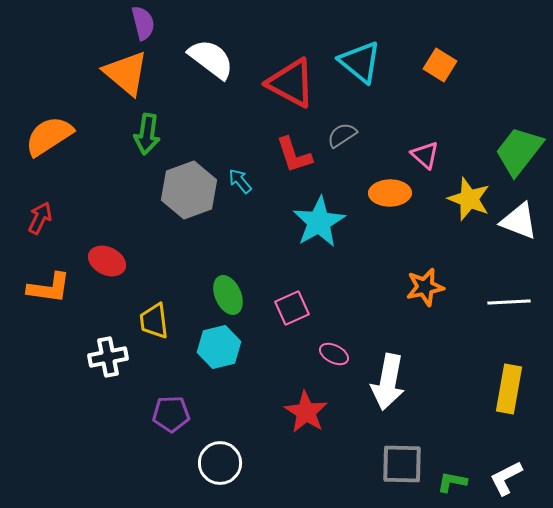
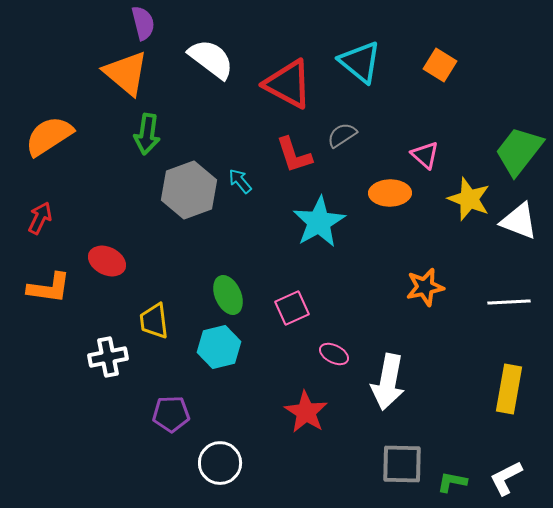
red triangle: moved 3 px left, 1 px down
